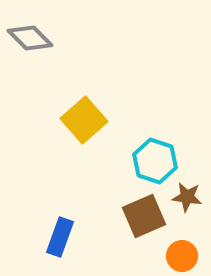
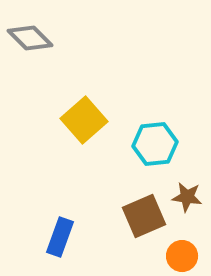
cyan hexagon: moved 17 px up; rotated 24 degrees counterclockwise
